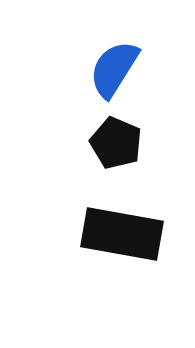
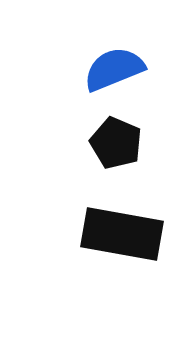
blue semicircle: rotated 36 degrees clockwise
